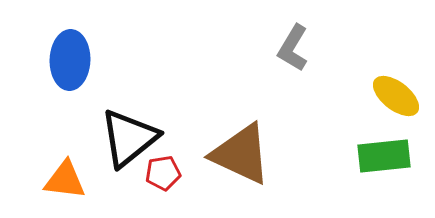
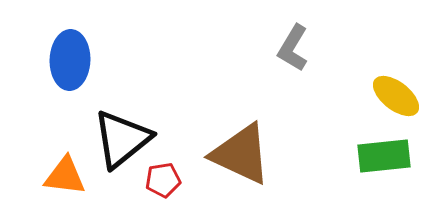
black triangle: moved 7 px left, 1 px down
red pentagon: moved 7 px down
orange triangle: moved 4 px up
